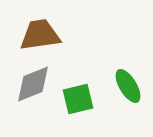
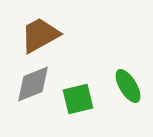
brown trapezoid: rotated 21 degrees counterclockwise
